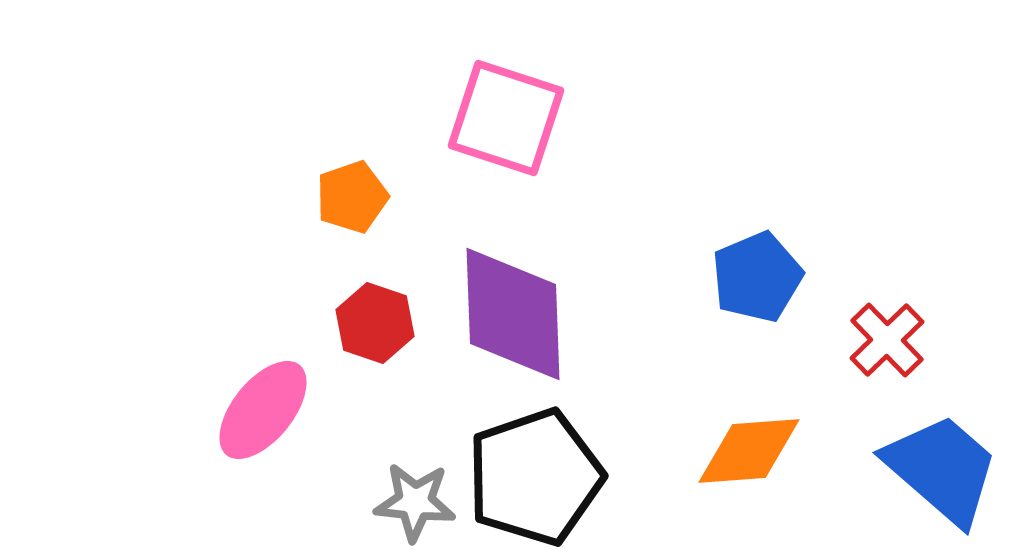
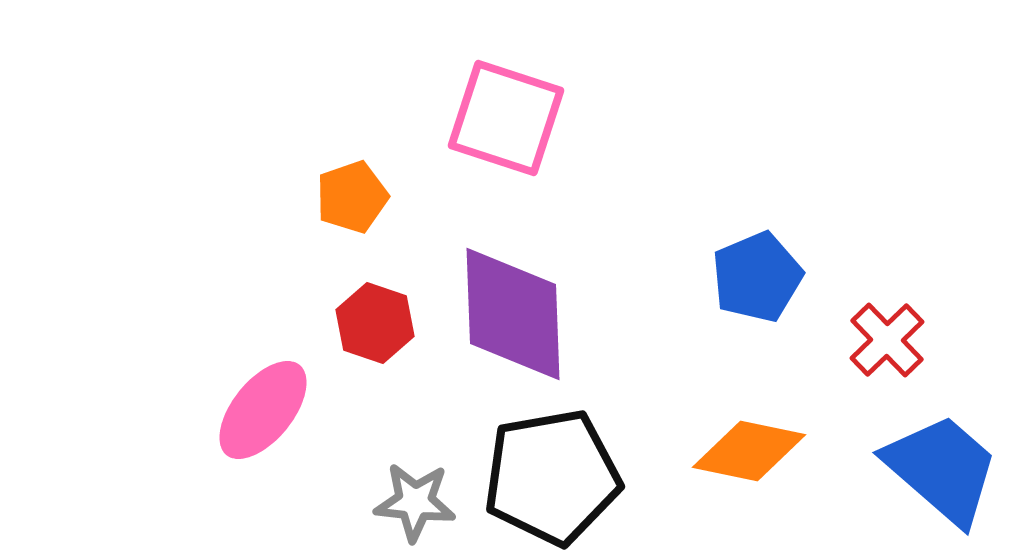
orange diamond: rotated 16 degrees clockwise
black pentagon: moved 17 px right; rotated 9 degrees clockwise
